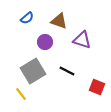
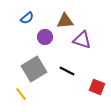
brown triangle: moved 6 px right; rotated 24 degrees counterclockwise
purple circle: moved 5 px up
gray square: moved 1 px right, 2 px up
